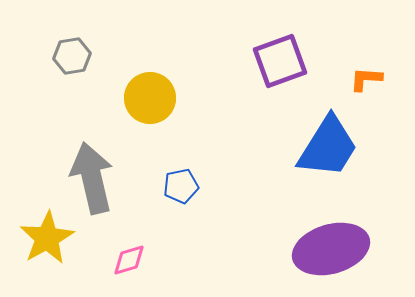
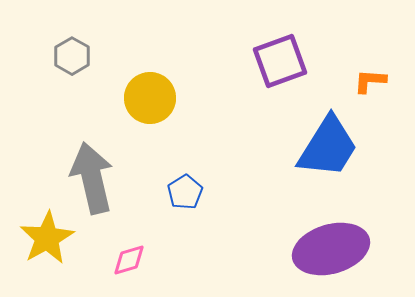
gray hexagon: rotated 21 degrees counterclockwise
orange L-shape: moved 4 px right, 2 px down
blue pentagon: moved 4 px right, 6 px down; rotated 20 degrees counterclockwise
